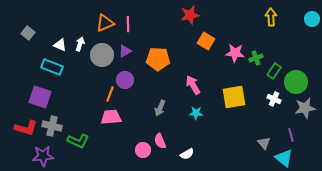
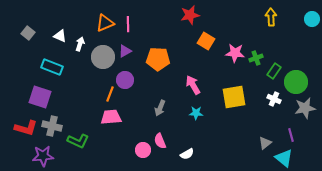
white triangle: moved 9 px up
gray circle: moved 1 px right, 2 px down
gray triangle: moved 1 px right; rotated 32 degrees clockwise
